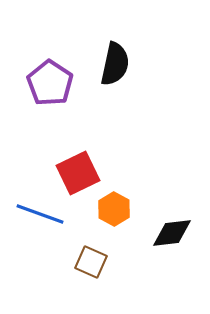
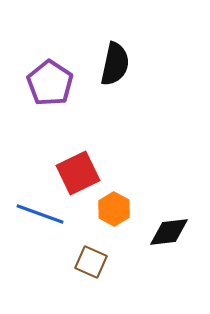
black diamond: moved 3 px left, 1 px up
